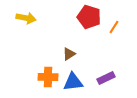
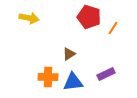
yellow arrow: moved 3 px right
orange line: moved 1 px left, 1 px down
purple rectangle: moved 4 px up
